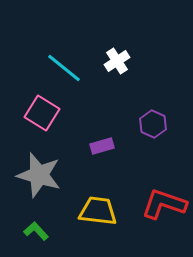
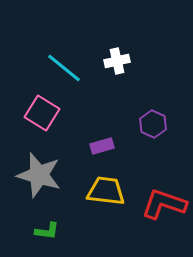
white cross: rotated 20 degrees clockwise
yellow trapezoid: moved 8 px right, 20 px up
green L-shape: moved 11 px right; rotated 140 degrees clockwise
